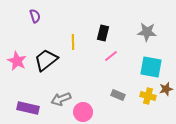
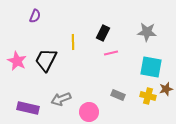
purple semicircle: rotated 40 degrees clockwise
black rectangle: rotated 14 degrees clockwise
pink line: moved 3 px up; rotated 24 degrees clockwise
black trapezoid: rotated 25 degrees counterclockwise
pink circle: moved 6 px right
